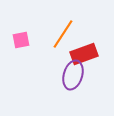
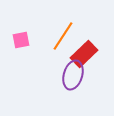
orange line: moved 2 px down
red rectangle: rotated 24 degrees counterclockwise
